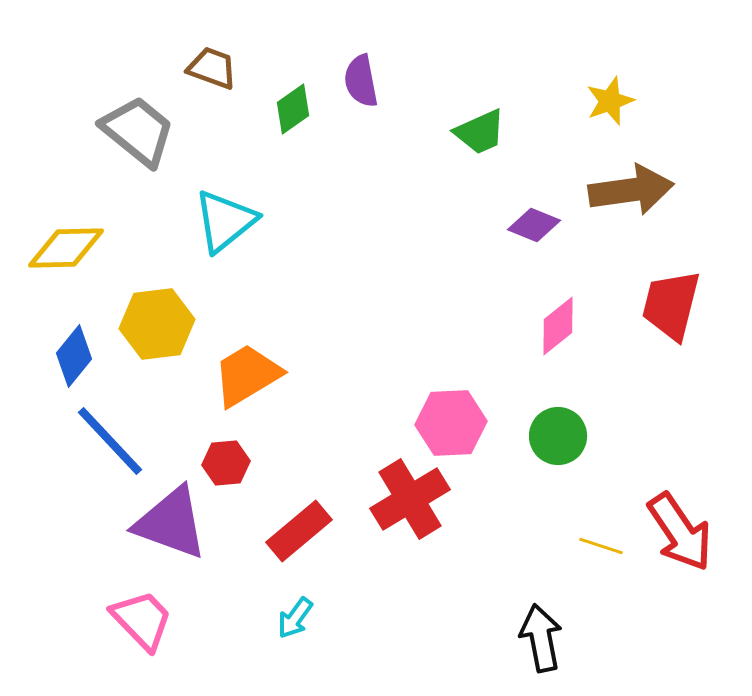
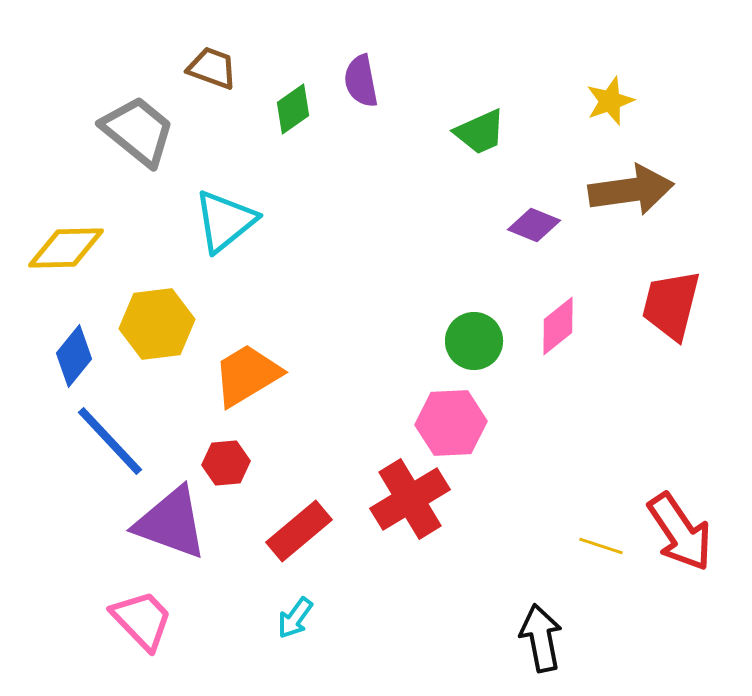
green circle: moved 84 px left, 95 px up
